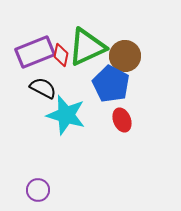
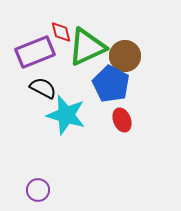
red diamond: moved 23 px up; rotated 25 degrees counterclockwise
